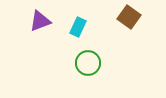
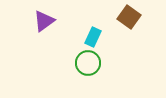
purple triangle: moved 4 px right; rotated 15 degrees counterclockwise
cyan rectangle: moved 15 px right, 10 px down
